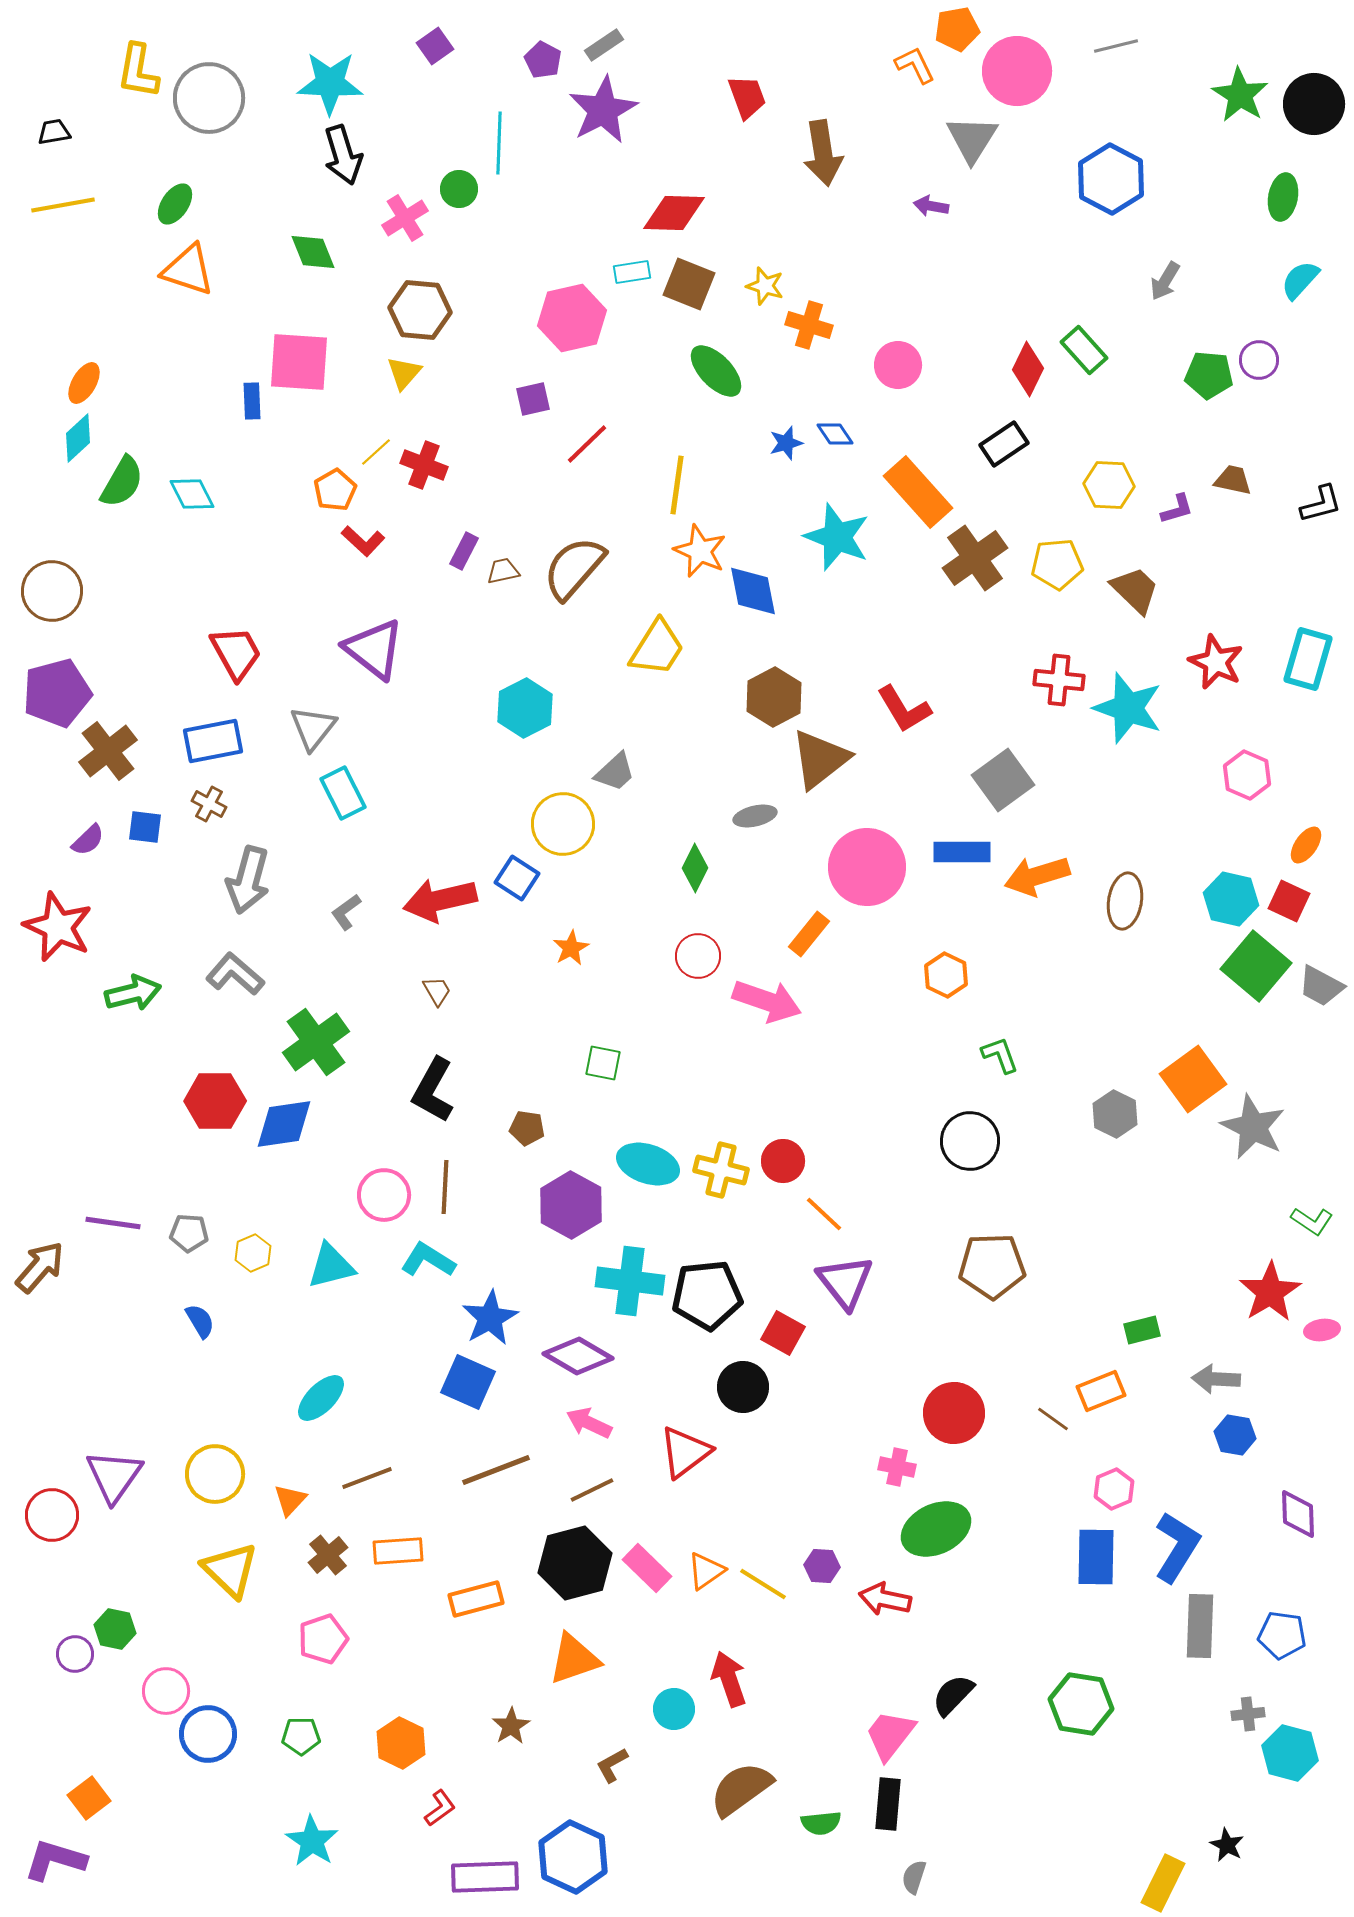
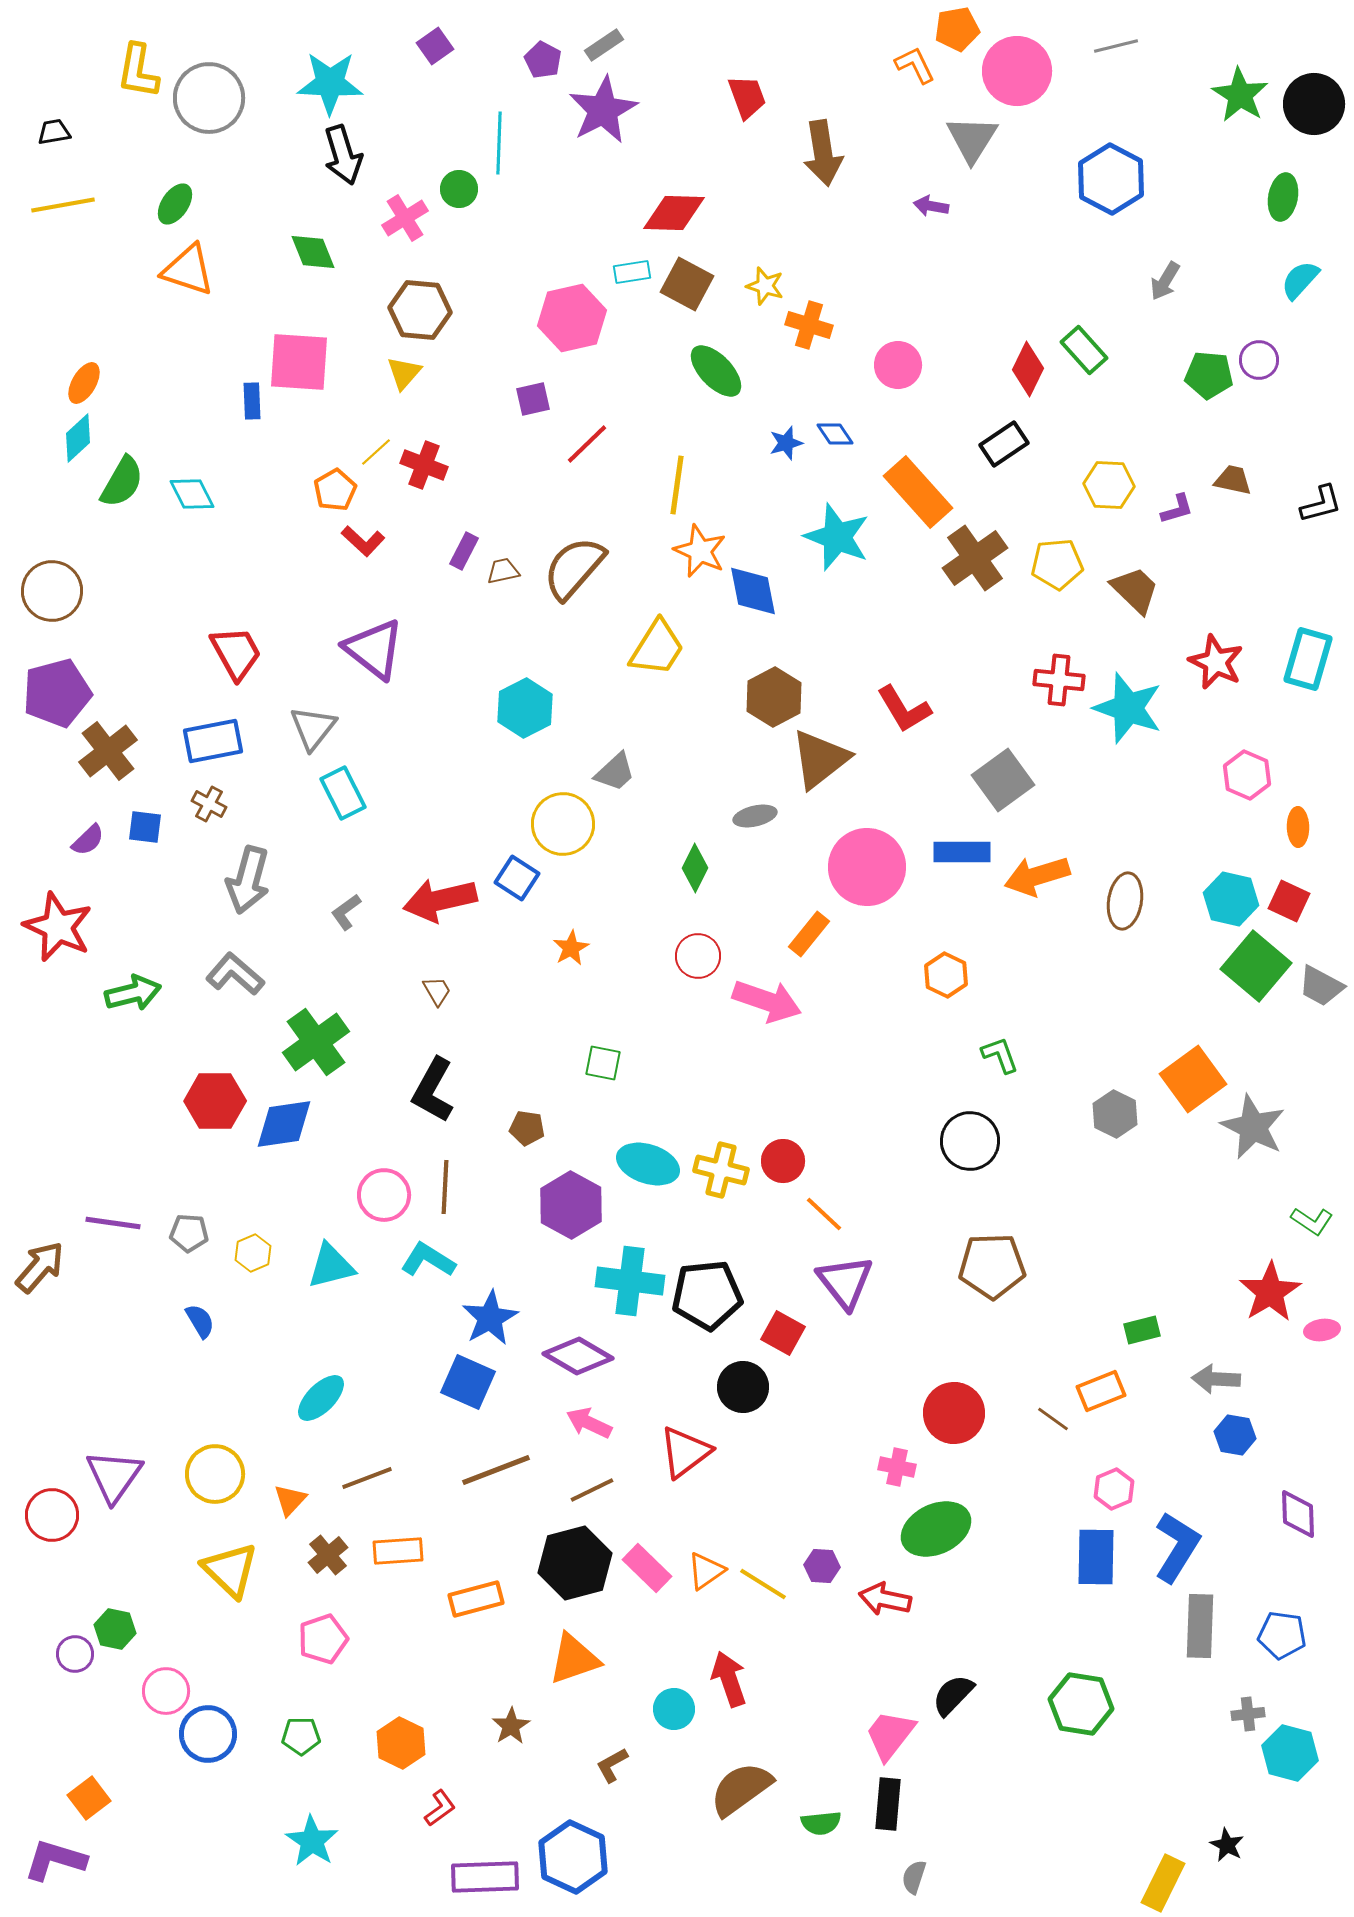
brown square at (689, 284): moved 2 px left; rotated 6 degrees clockwise
orange ellipse at (1306, 845): moved 8 px left, 18 px up; rotated 36 degrees counterclockwise
